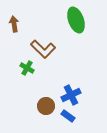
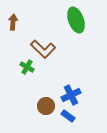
brown arrow: moved 1 px left, 2 px up; rotated 14 degrees clockwise
green cross: moved 1 px up
